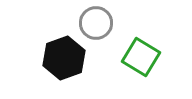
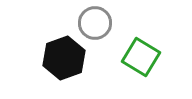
gray circle: moved 1 px left
